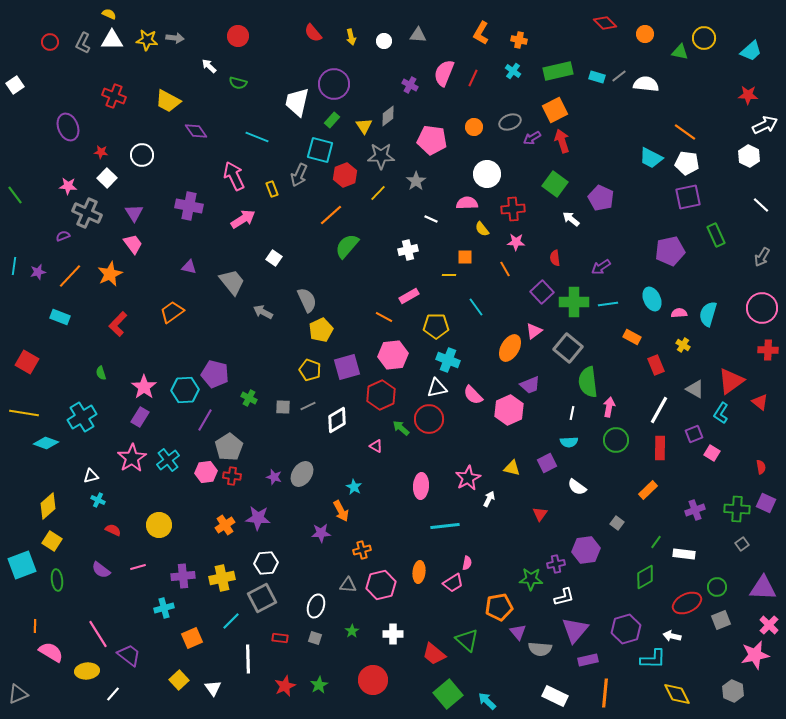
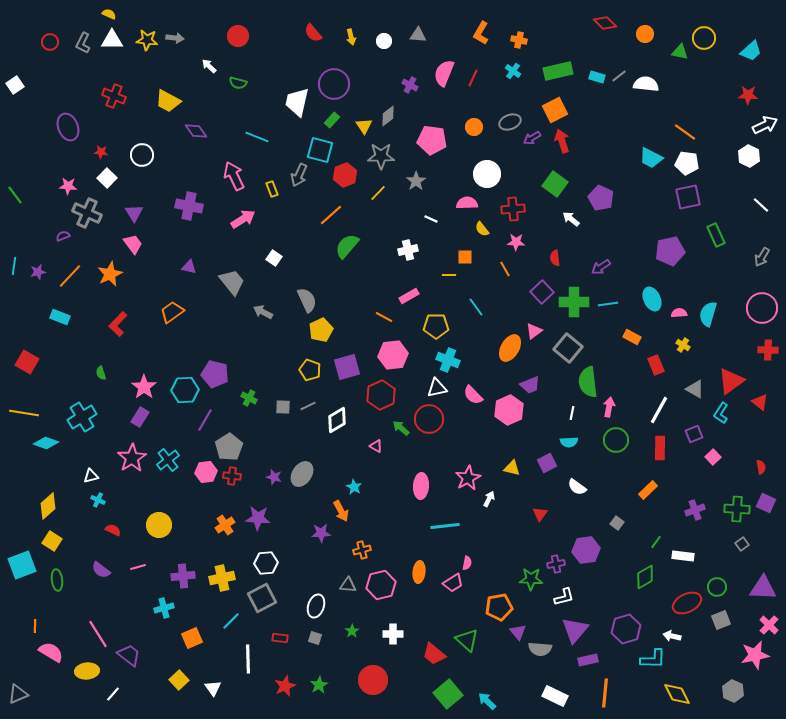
pink square at (712, 453): moved 1 px right, 4 px down; rotated 14 degrees clockwise
white rectangle at (684, 554): moved 1 px left, 2 px down
